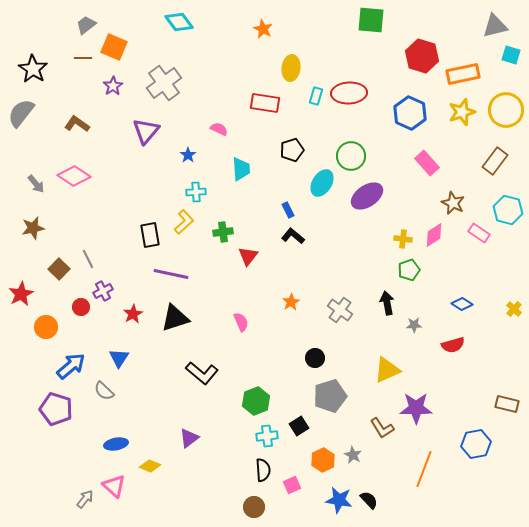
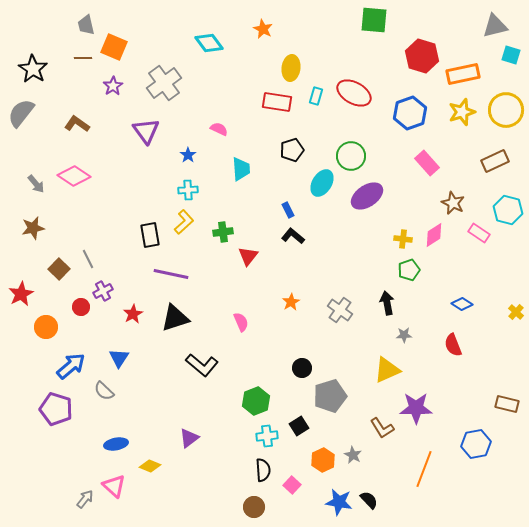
green square at (371, 20): moved 3 px right
cyan diamond at (179, 22): moved 30 px right, 21 px down
gray trapezoid at (86, 25): rotated 65 degrees counterclockwise
red ellipse at (349, 93): moved 5 px right; rotated 32 degrees clockwise
red rectangle at (265, 103): moved 12 px right, 1 px up
blue hexagon at (410, 113): rotated 16 degrees clockwise
purple triangle at (146, 131): rotated 16 degrees counterclockwise
brown rectangle at (495, 161): rotated 28 degrees clockwise
cyan cross at (196, 192): moved 8 px left, 2 px up
yellow cross at (514, 309): moved 2 px right, 3 px down
gray star at (414, 325): moved 10 px left, 10 px down
red semicircle at (453, 345): rotated 85 degrees clockwise
black circle at (315, 358): moved 13 px left, 10 px down
black L-shape at (202, 373): moved 8 px up
pink square at (292, 485): rotated 24 degrees counterclockwise
blue star at (339, 500): moved 2 px down
